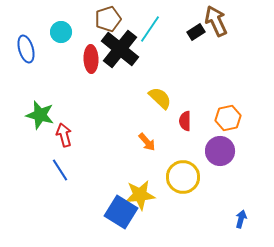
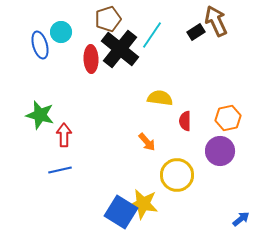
cyan line: moved 2 px right, 6 px down
blue ellipse: moved 14 px right, 4 px up
yellow semicircle: rotated 35 degrees counterclockwise
red arrow: rotated 15 degrees clockwise
blue line: rotated 70 degrees counterclockwise
yellow circle: moved 6 px left, 2 px up
yellow star: moved 3 px right, 9 px down; rotated 16 degrees clockwise
blue arrow: rotated 36 degrees clockwise
